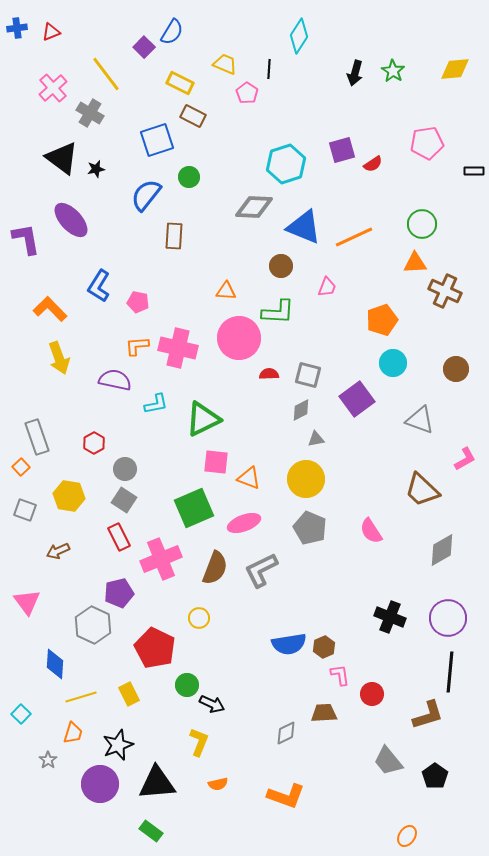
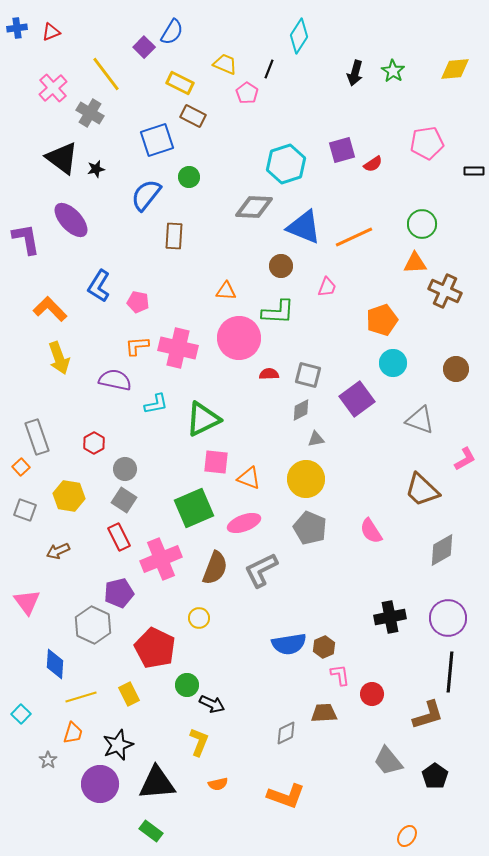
black line at (269, 69): rotated 18 degrees clockwise
black cross at (390, 617): rotated 32 degrees counterclockwise
